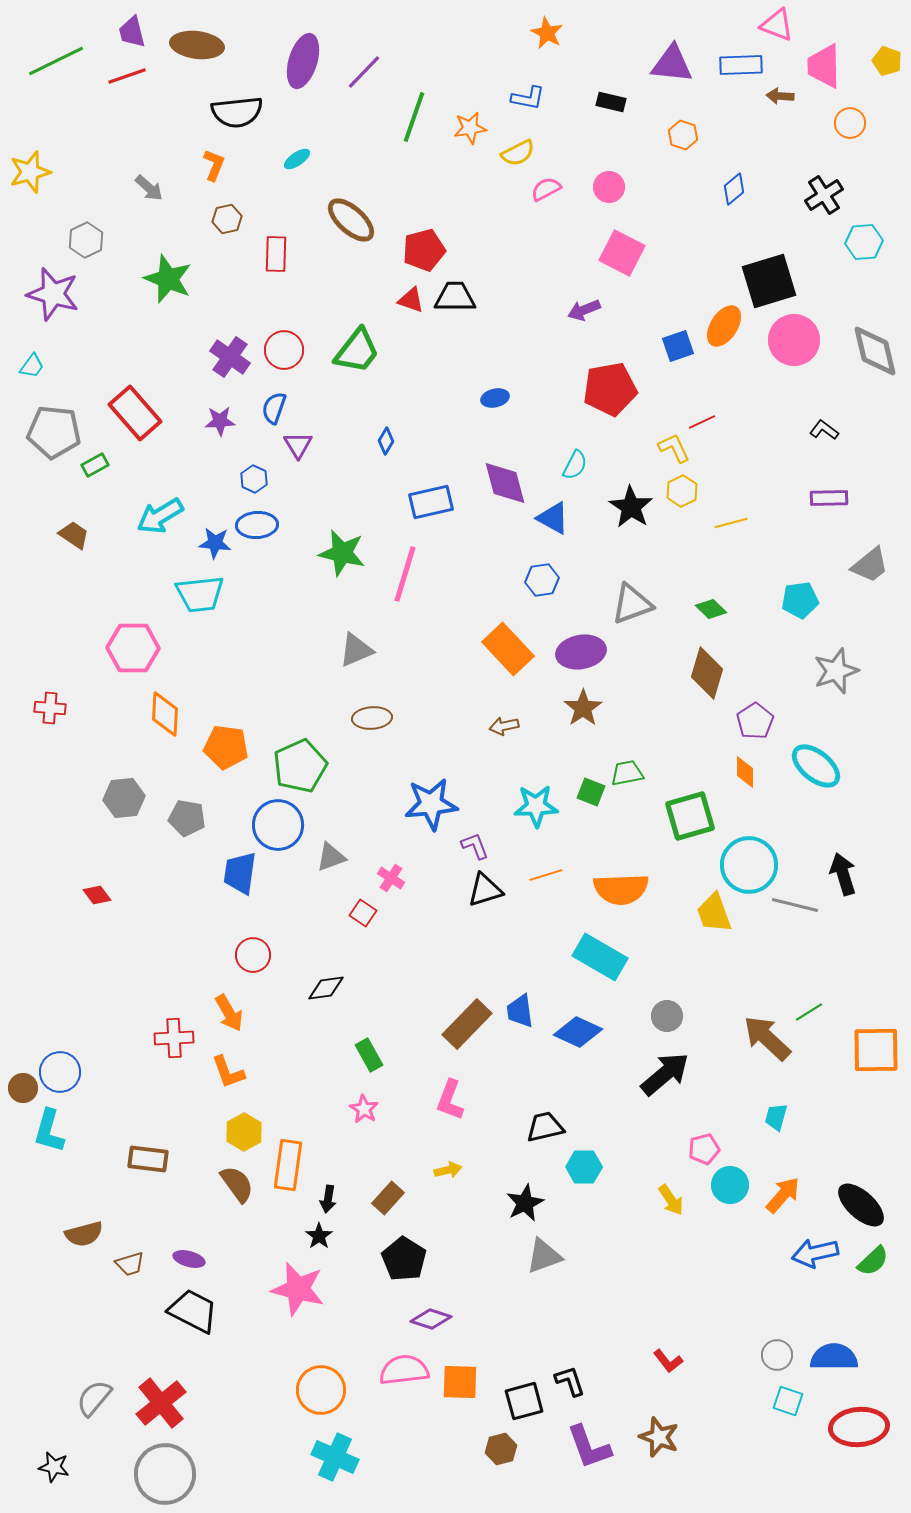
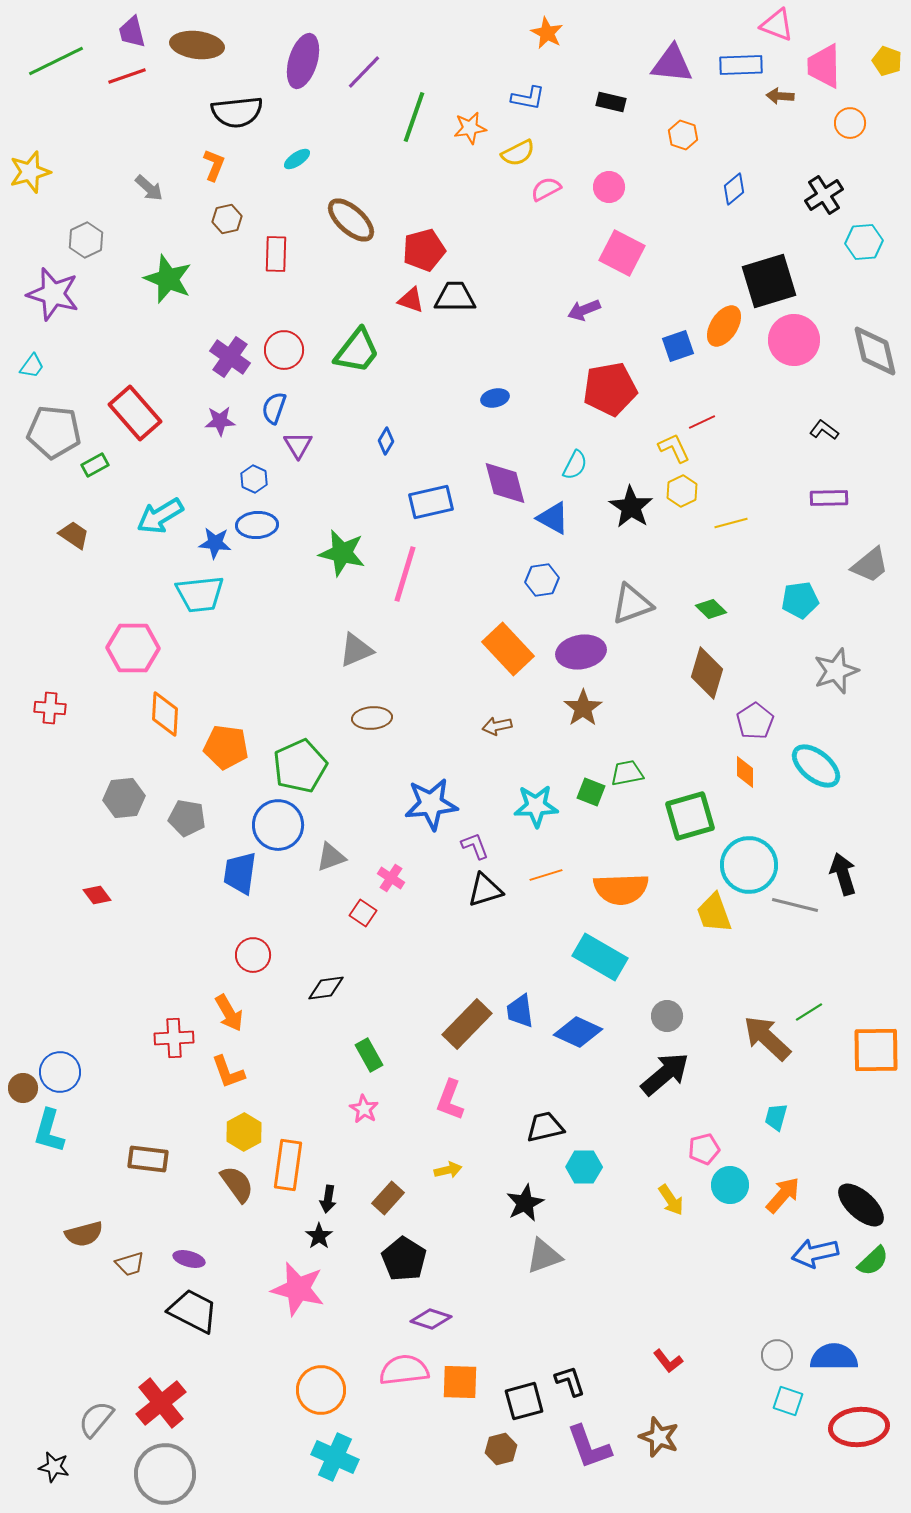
brown arrow at (504, 726): moved 7 px left
gray semicircle at (94, 1398): moved 2 px right, 21 px down
